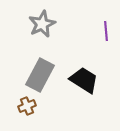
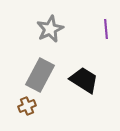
gray star: moved 8 px right, 5 px down
purple line: moved 2 px up
